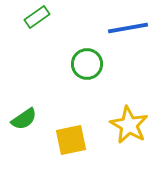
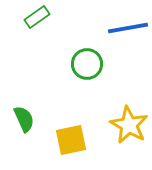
green semicircle: rotated 80 degrees counterclockwise
